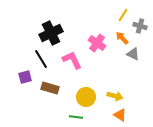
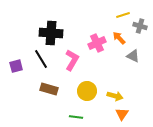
yellow line: rotated 40 degrees clockwise
black cross: rotated 30 degrees clockwise
orange arrow: moved 3 px left
pink cross: rotated 30 degrees clockwise
gray triangle: moved 2 px down
pink L-shape: rotated 55 degrees clockwise
purple square: moved 9 px left, 11 px up
brown rectangle: moved 1 px left, 1 px down
yellow circle: moved 1 px right, 6 px up
orange triangle: moved 2 px right, 1 px up; rotated 32 degrees clockwise
